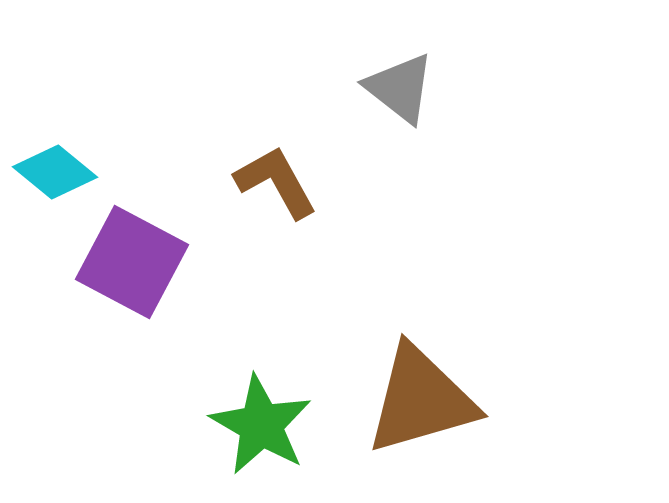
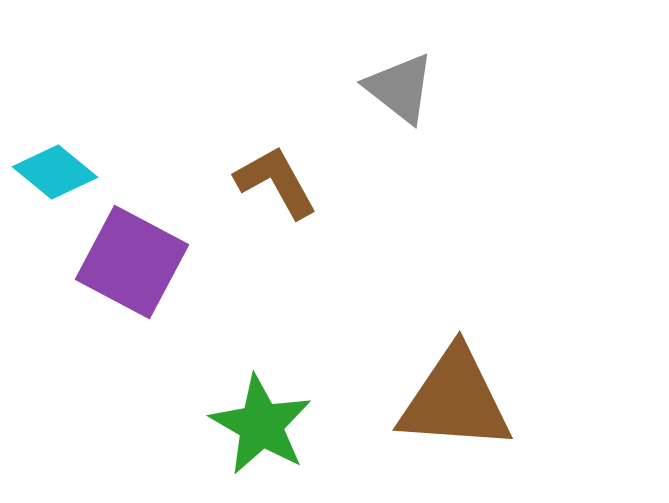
brown triangle: moved 34 px right; rotated 20 degrees clockwise
